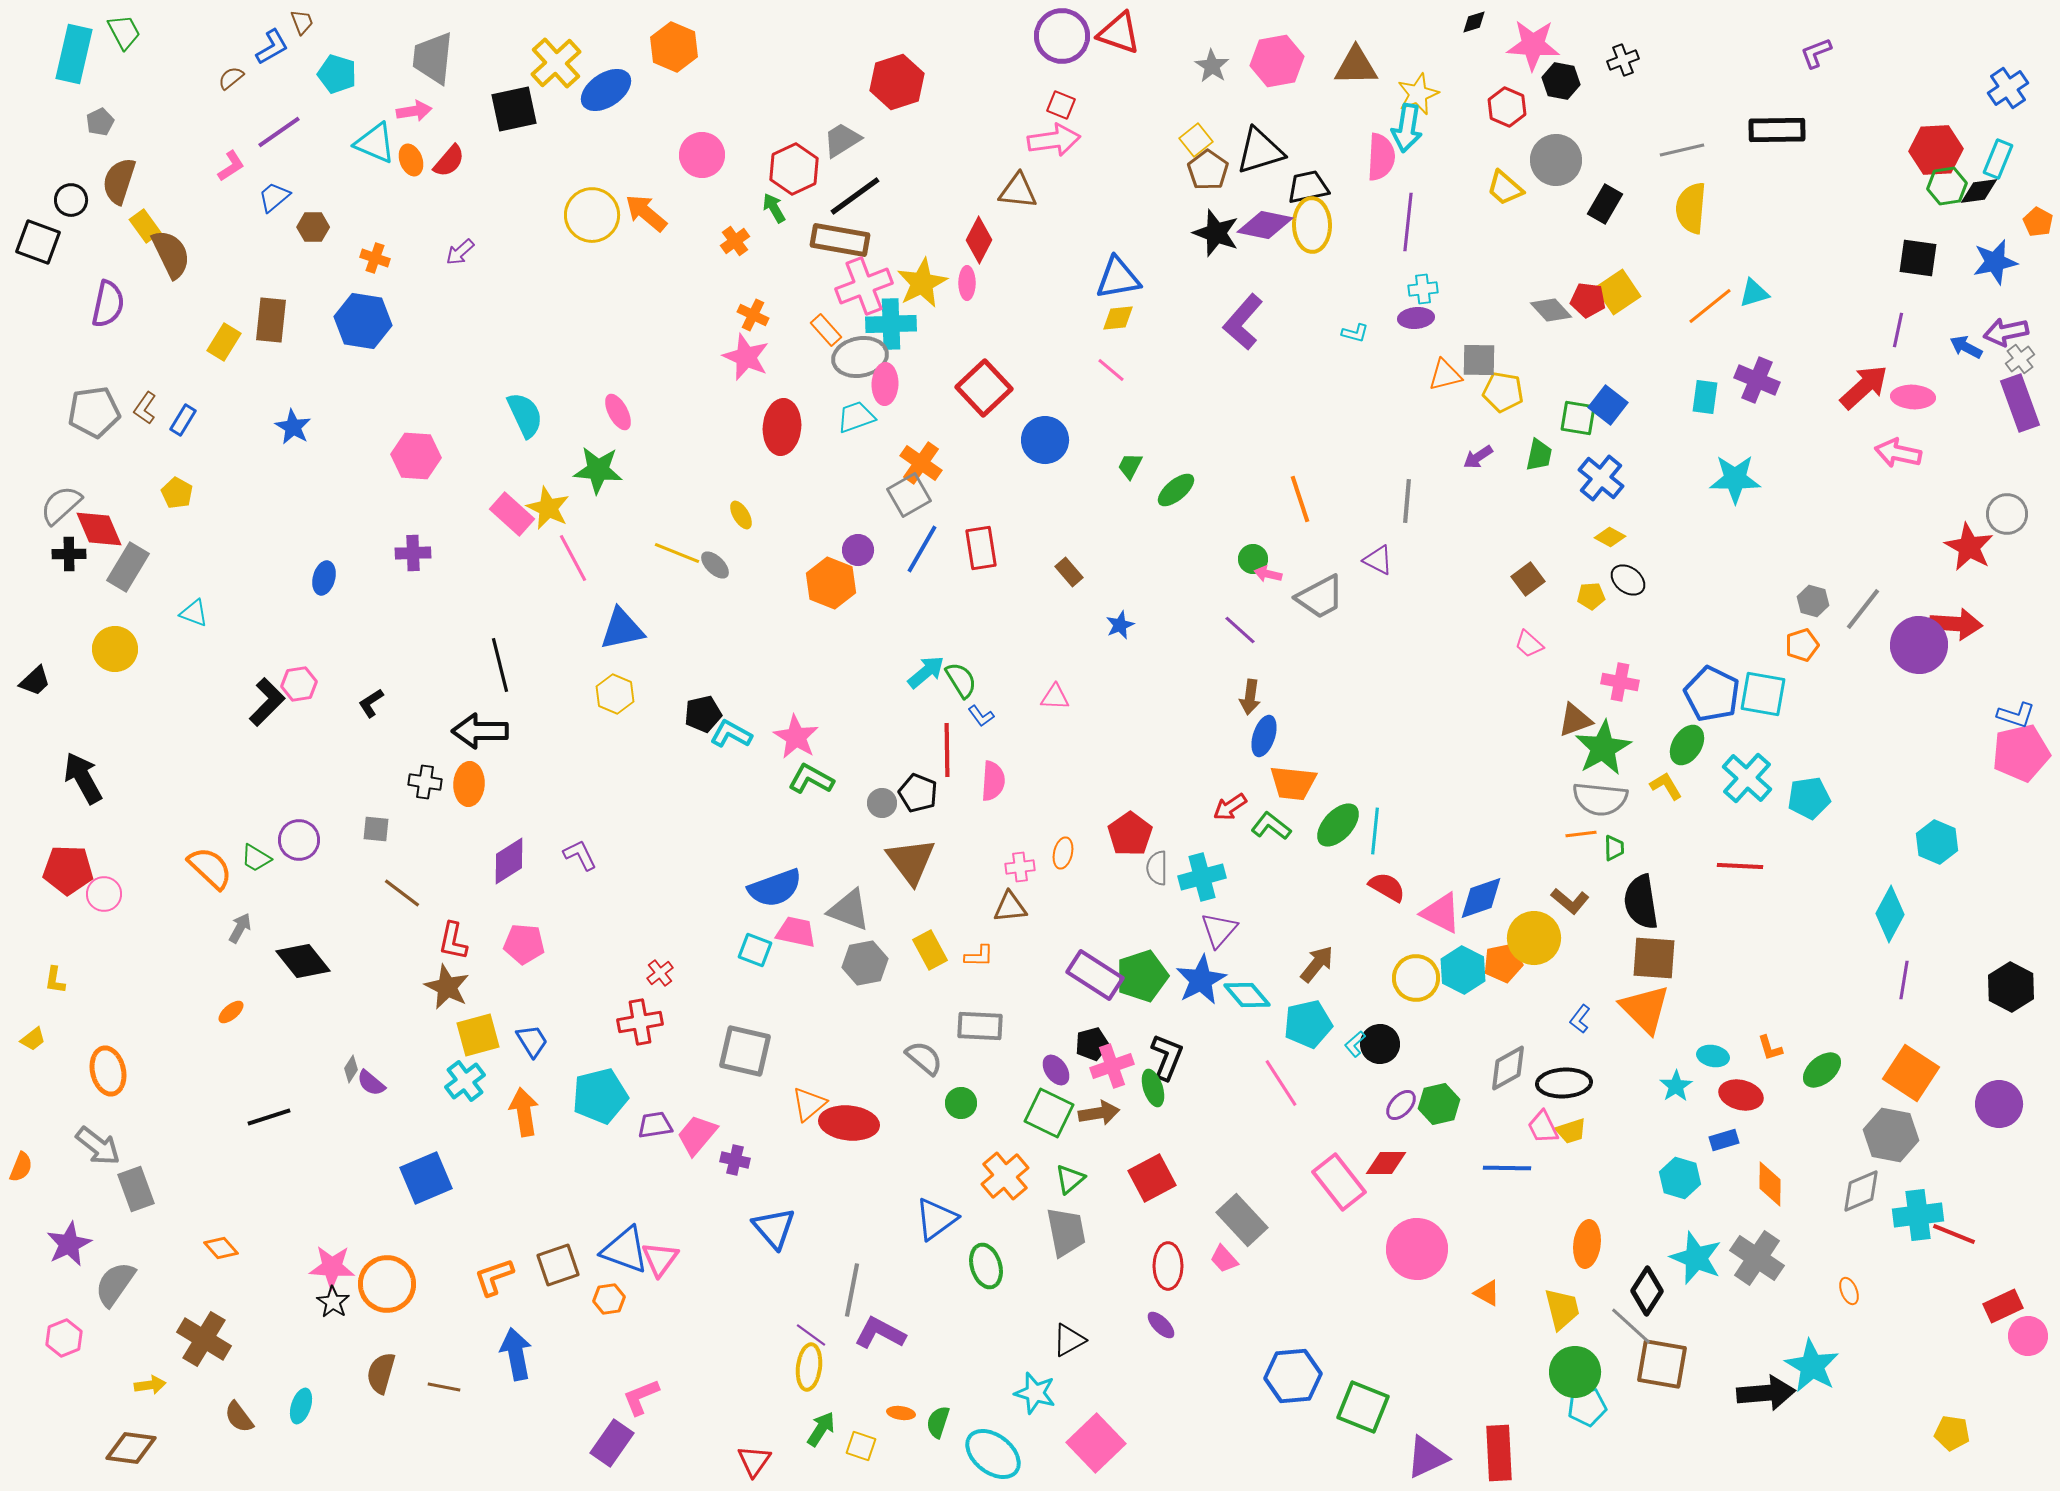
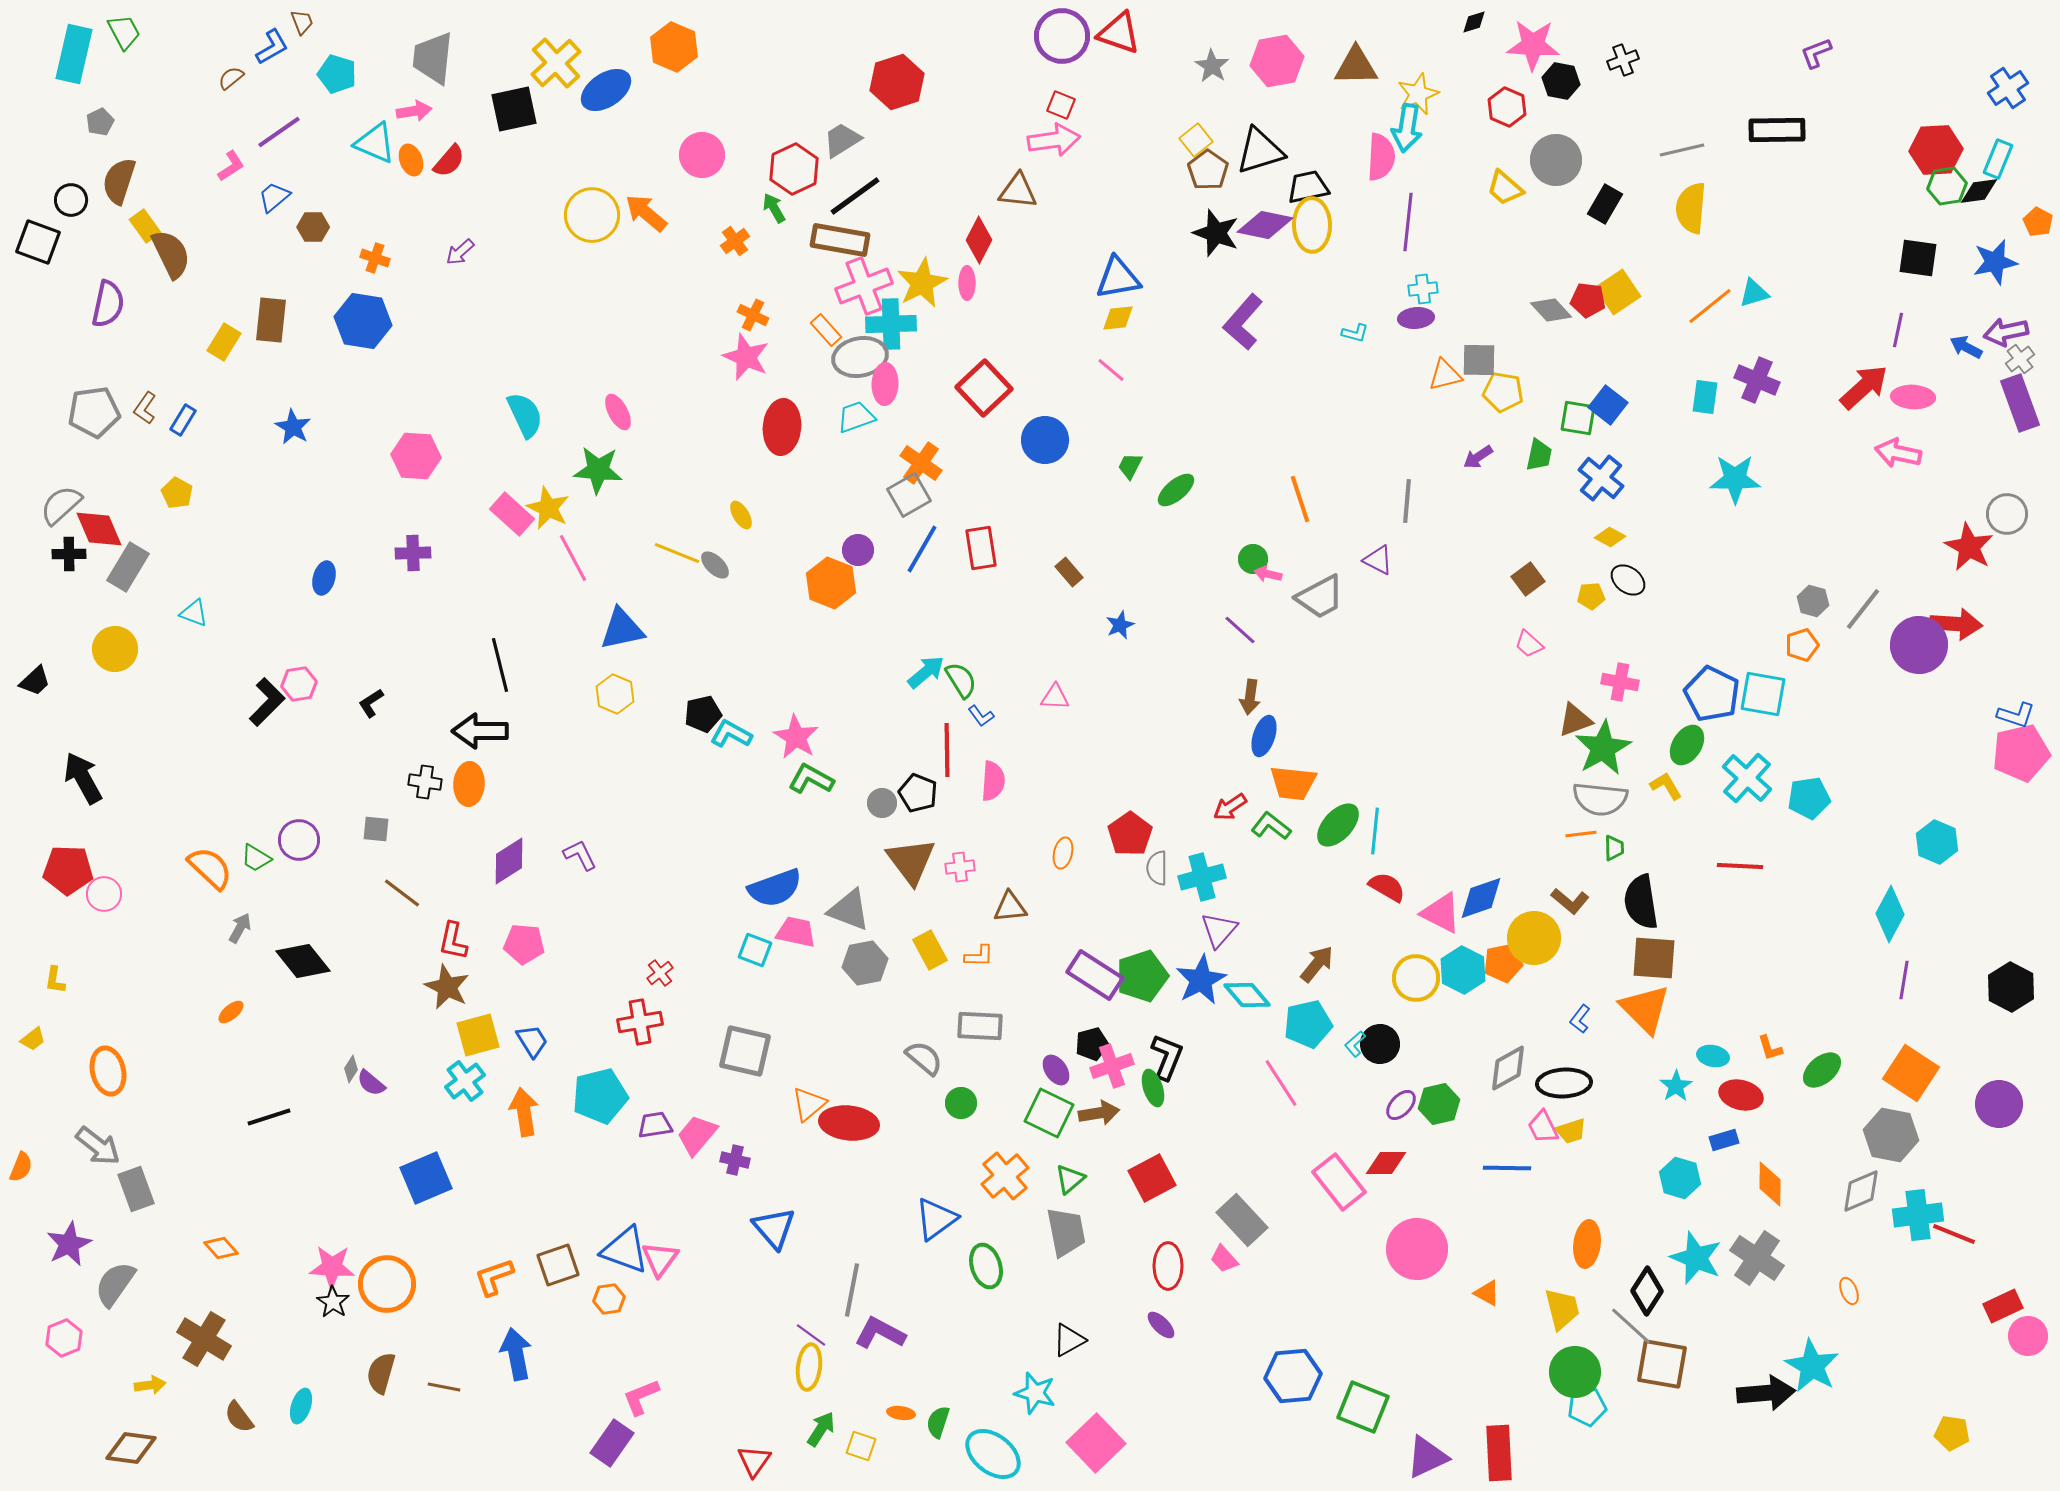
pink cross at (1020, 867): moved 60 px left
